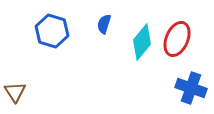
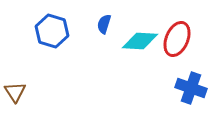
cyan diamond: moved 2 px left, 1 px up; rotated 54 degrees clockwise
